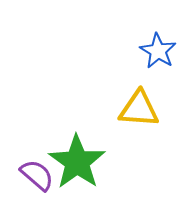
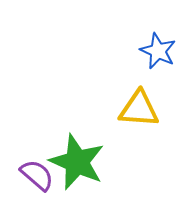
blue star: rotated 6 degrees counterclockwise
green star: rotated 12 degrees counterclockwise
